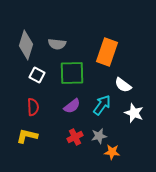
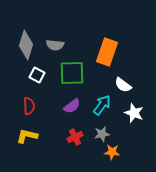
gray semicircle: moved 2 px left, 1 px down
red semicircle: moved 4 px left, 1 px up
gray star: moved 3 px right, 2 px up
